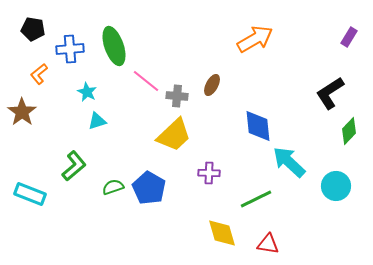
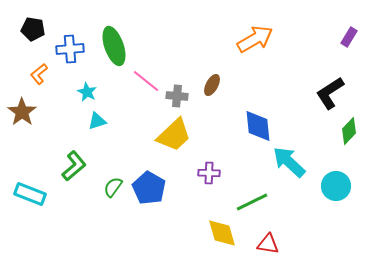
green semicircle: rotated 35 degrees counterclockwise
green line: moved 4 px left, 3 px down
